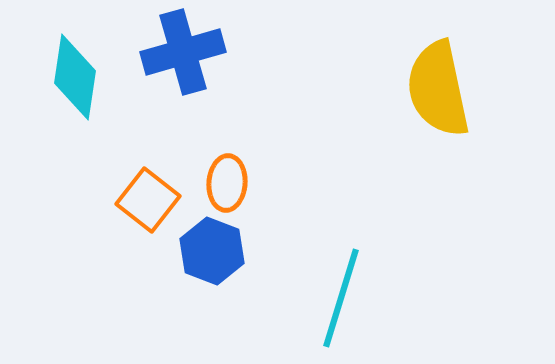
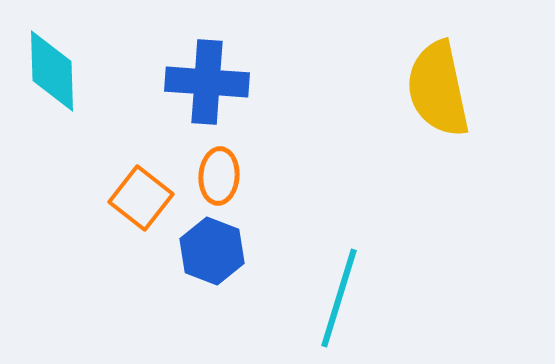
blue cross: moved 24 px right, 30 px down; rotated 20 degrees clockwise
cyan diamond: moved 23 px left, 6 px up; rotated 10 degrees counterclockwise
orange ellipse: moved 8 px left, 7 px up
orange square: moved 7 px left, 2 px up
cyan line: moved 2 px left
